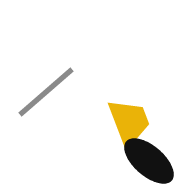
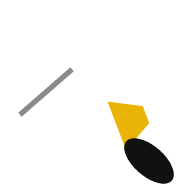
yellow trapezoid: moved 1 px up
